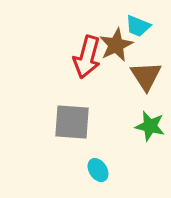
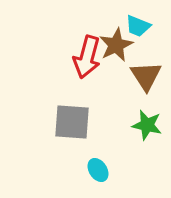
green star: moved 3 px left, 1 px up
